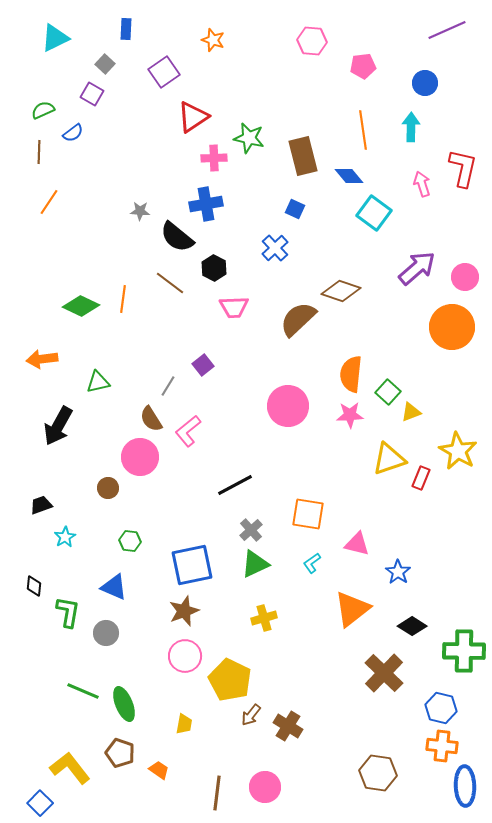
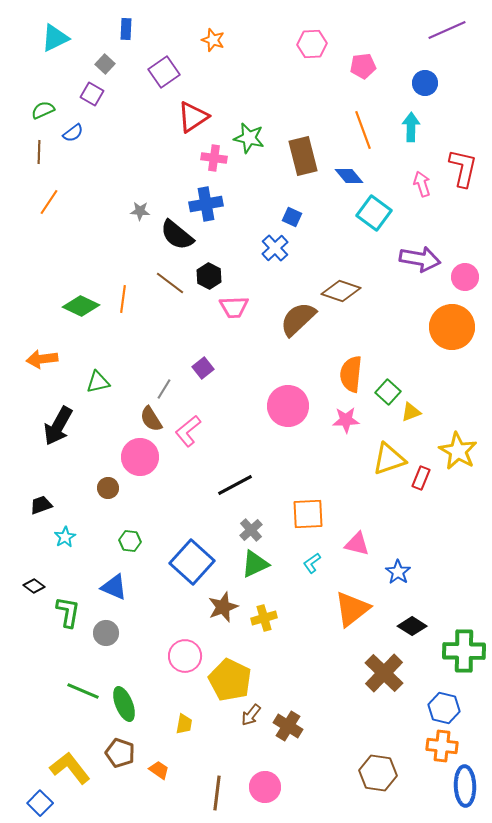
pink hexagon at (312, 41): moved 3 px down; rotated 8 degrees counterclockwise
orange line at (363, 130): rotated 12 degrees counterclockwise
pink cross at (214, 158): rotated 10 degrees clockwise
blue square at (295, 209): moved 3 px left, 8 px down
black semicircle at (177, 237): moved 2 px up
black hexagon at (214, 268): moved 5 px left, 8 px down
purple arrow at (417, 268): moved 3 px right, 9 px up; rotated 51 degrees clockwise
purple square at (203, 365): moved 3 px down
gray line at (168, 386): moved 4 px left, 3 px down
pink star at (350, 415): moved 4 px left, 5 px down
orange square at (308, 514): rotated 12 degrees counterclockwise
blue square at (192, 565): moved 3 px up; rotated 36 degrees counterclockwise
black diamond at (34, 586): rotated 60 degrees counterclockwise
brown star at (184, 611): moved 39 px right, 4 px up
blue hexagon at (441, 708): moved 3 px right
